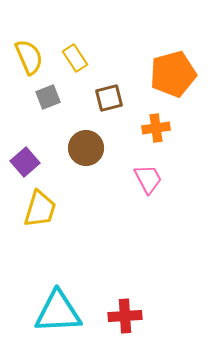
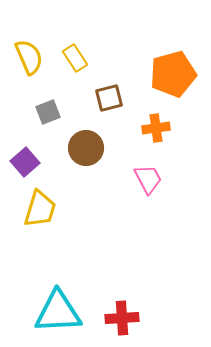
gray square: moved 15 px down
red cross: moved 3 px left, 2 px down
